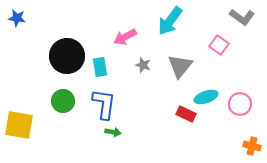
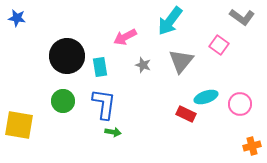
gray triangle: moved 1 px right, 5 px up
orange cross: rotated 30 degrees counterclockwise
